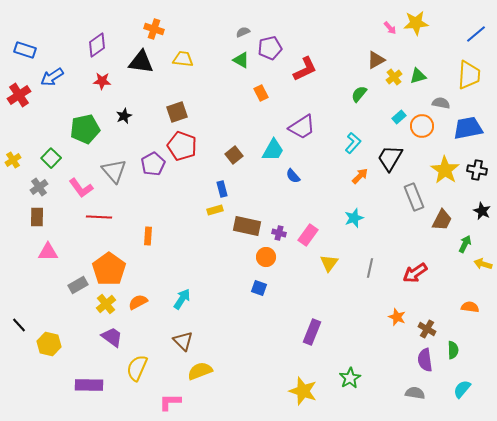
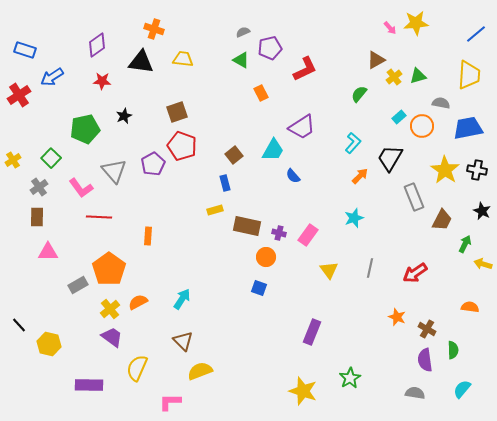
blue rectangle at (222, 189): moved 3 px right, 6 px up
yellow triangle at (329, 263): moved 7 px down; rotated 12 degrees counterclockwise
yellow cross at (106, 304): moved 4 px right, 5 px down
